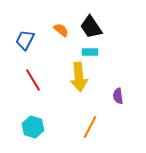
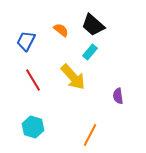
black trapezoid: moved 2 px right, 2 px up; rotated 15 degrees counterclockwise
blue trapezoid: moved 1 px right, 1 px down
cyan rectangle: rotated 49 degrees counterclockwise
yellow arrow: moved 6 px left; rotated 36 degrees counterclockwise
orange line: moved 8 px down
